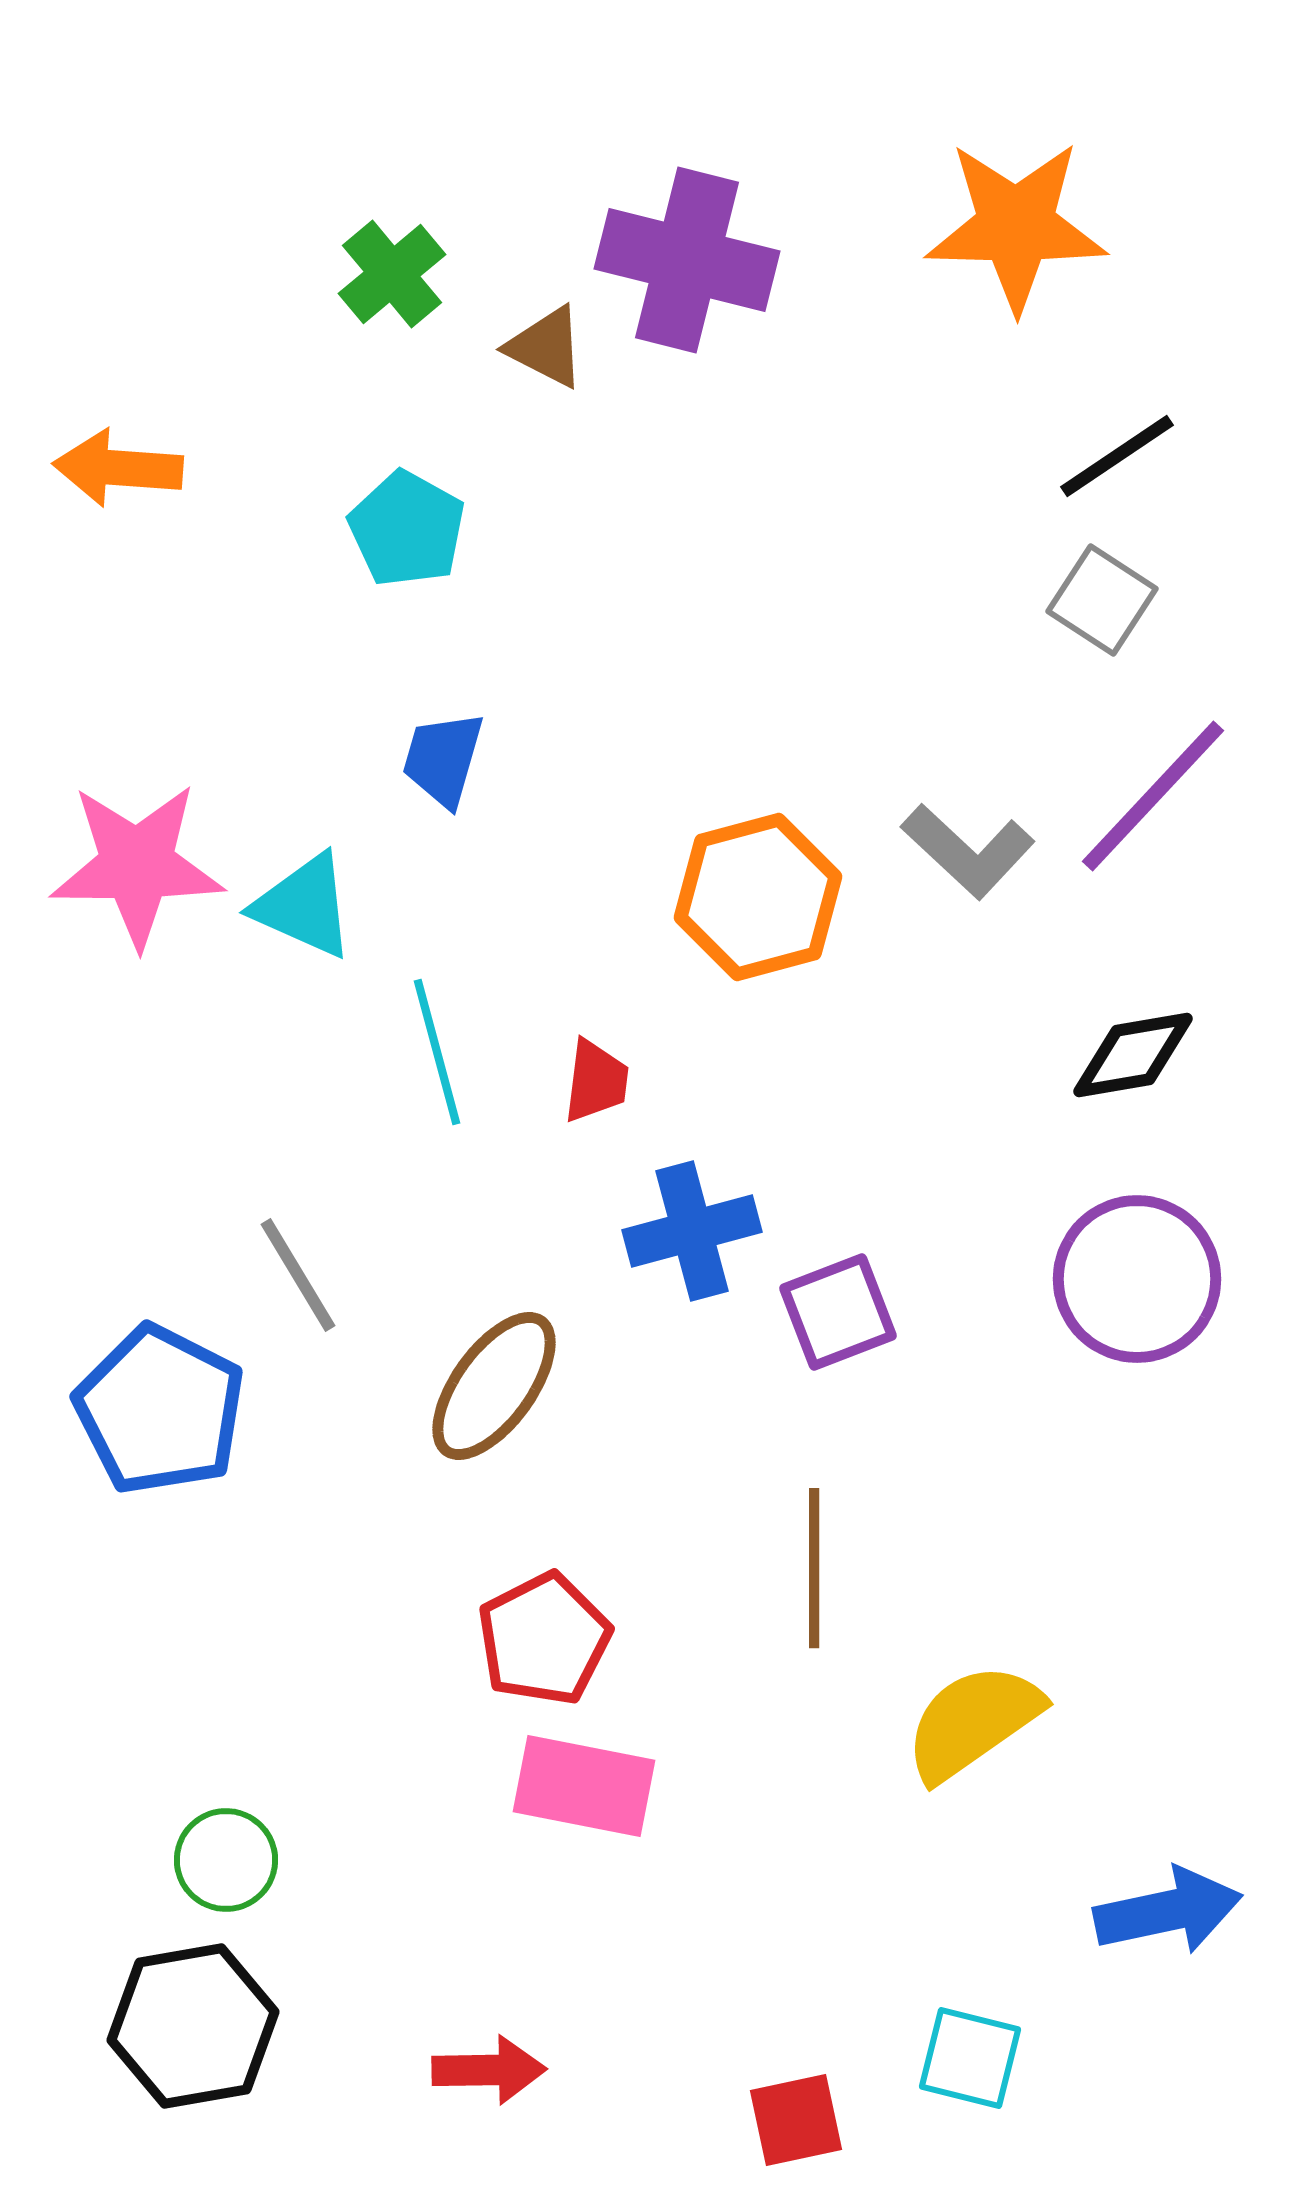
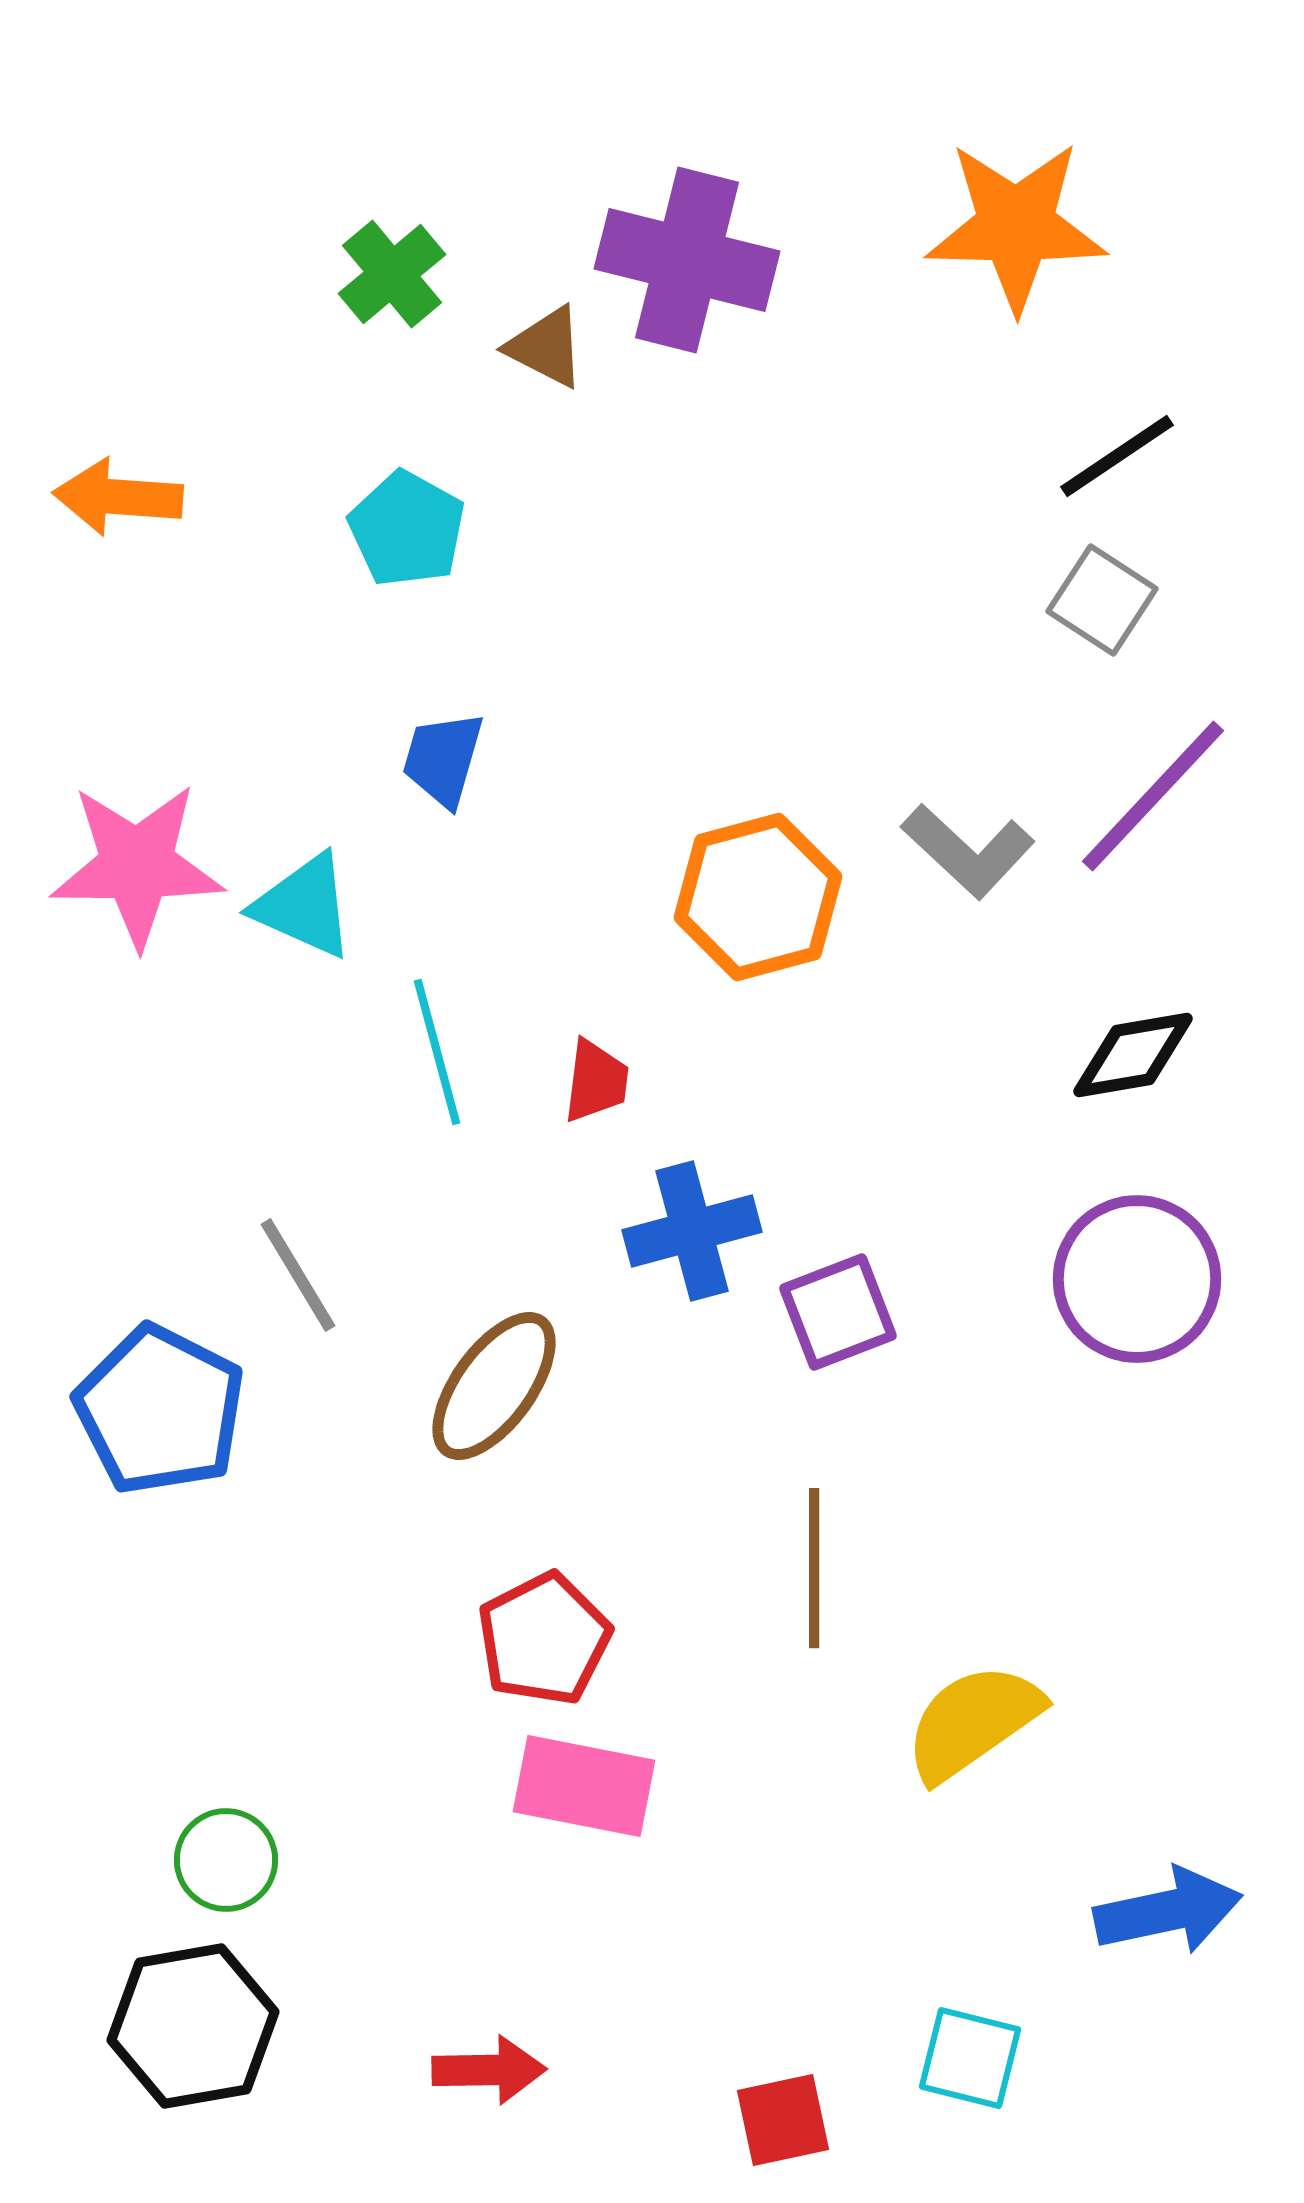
orange arrow: moved 29 px down
red square: moved 13 px left
